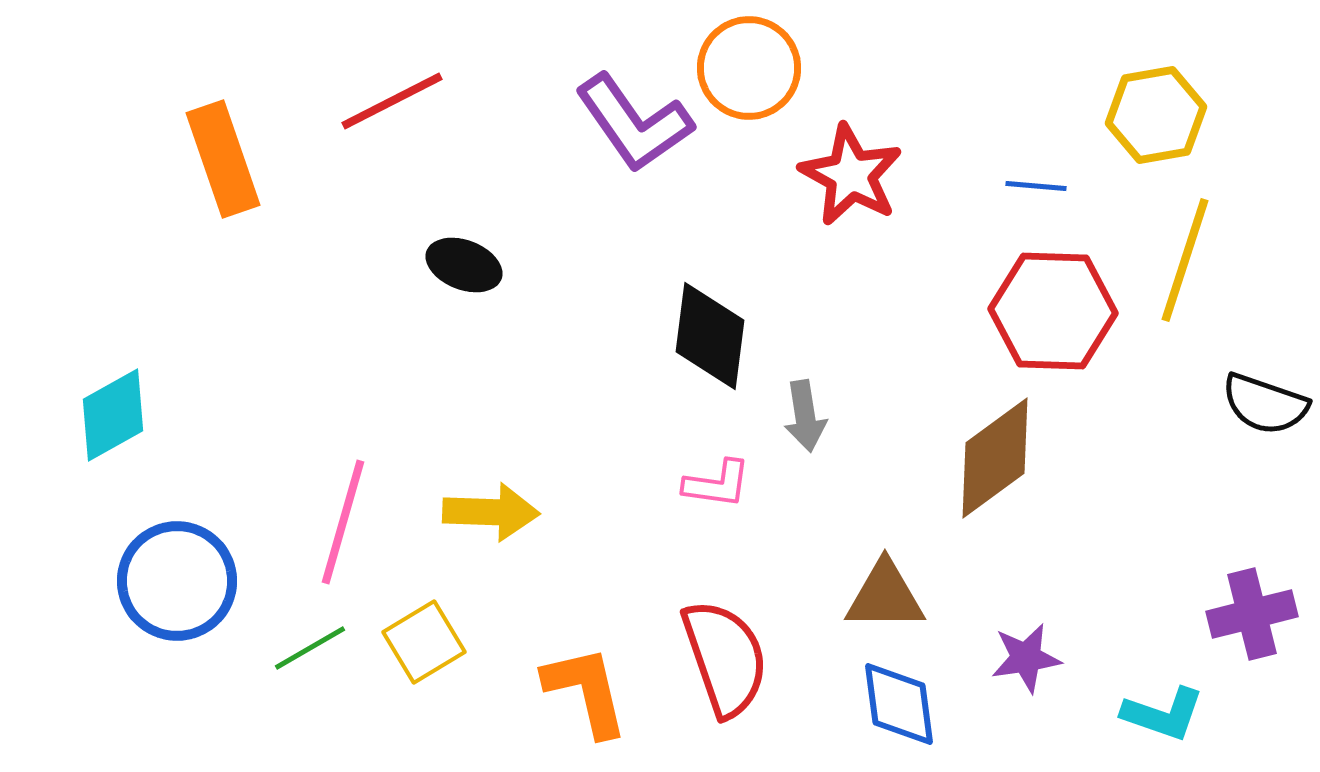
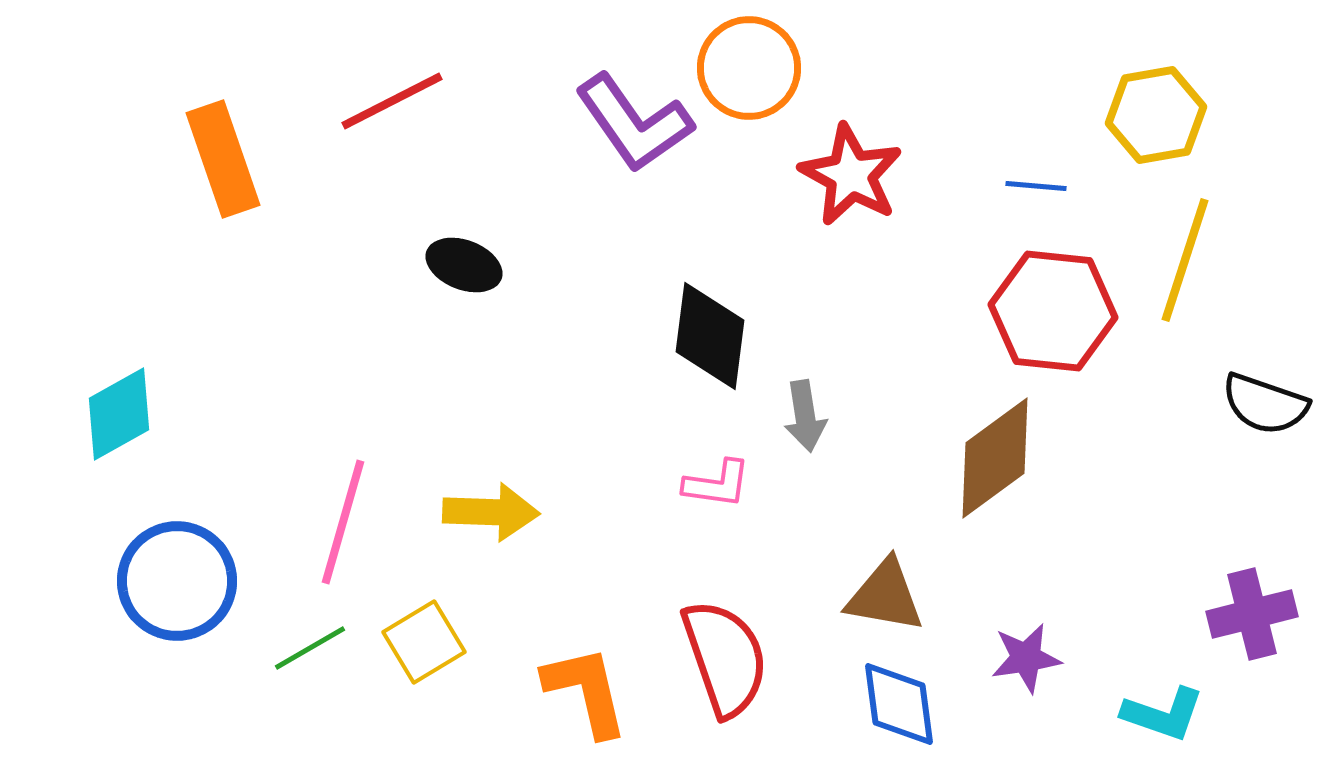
red hexagon: rotated 4 degrees clockwise
cyan diamond: moved 6 px right, 1 px up
brown triangle: rotated 10 degrees clockwise
